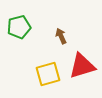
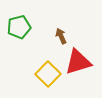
red triangle: moved 4 px left, 4 px up
yellow square: rotated 30 degrees counterclockwise
